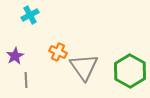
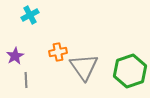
orange cross: rotated 36 degrees counterclockwise
green hexagon: rotated 12 degrees clockwise
